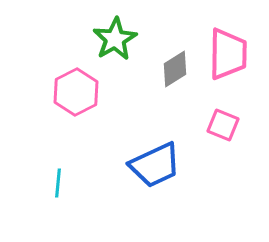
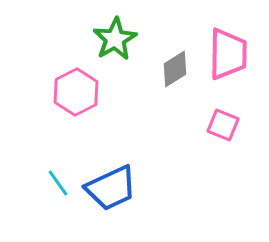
blue trapezoid: moved 44 px left, 23 px down
cyan line: rotated 40 degrees counterclockwise
